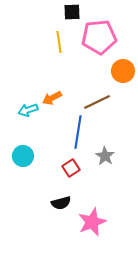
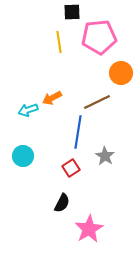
orange circle: moved 2 px left, 2 px down
black semicircle: moved 1 px right; rotated 48 degrees counterclockwise
pink star: moved 3 px left, 7 px down; rotated 8 degrees counterclockwise
